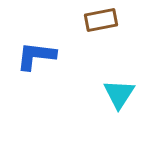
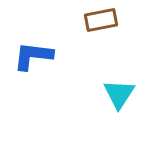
blue L-shape: moved 3 px left
